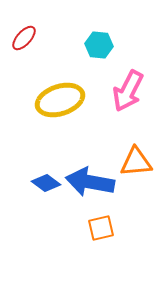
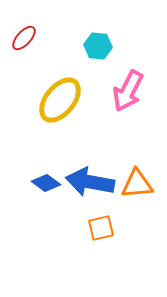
cyan hexagon: moved 1 px left, 1 px down
yellow ellipse: rotated 33 degrees counterclockwise
orange triangle: moved 1 px right, 22 px down
